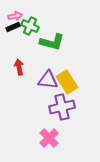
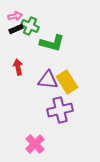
black rectangle: moved 3 px right, 2 px down
green L-shape: moved 1 px down
red arrow: moved 1 px left
purple cross: moved 2 px left, 3 px down
pink cross: moved 14 px left, 6 px down
